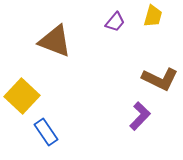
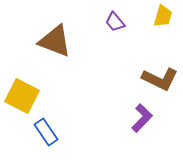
yellow trapezoid: moved 10 px right
purple trapezoid: rotated 100 degrees clockwise
yellow square: rotated 16 degrees counterclockwise
purple L-shape: moved 2 px right, 2 px down
